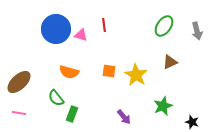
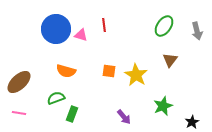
brown triangle: moved 2 px up; rotated 28 degrees counterclockwise
orange semicircle: moved 3 px left, 1 px up
green semicircle: rotated 108 degrees clockwise
black star: rotated 24 degrees clockwise
